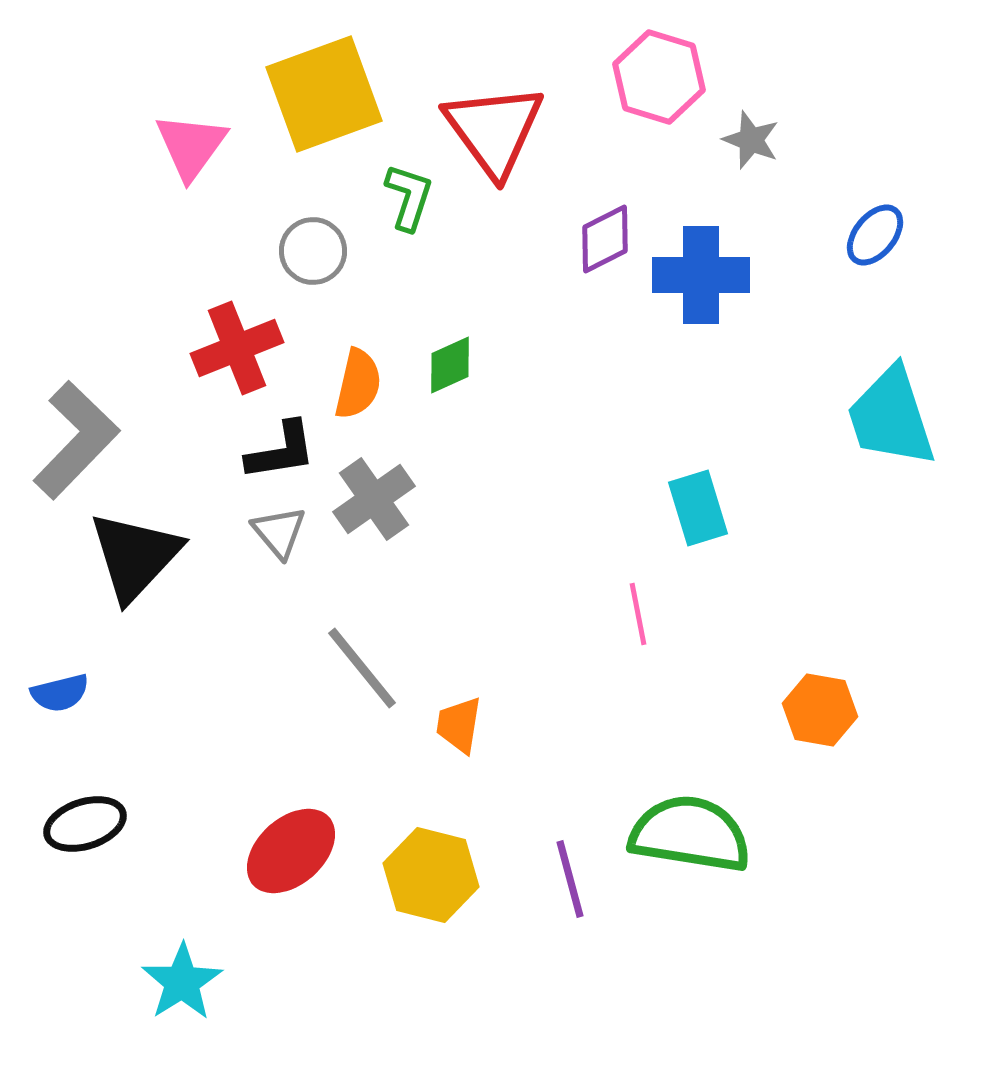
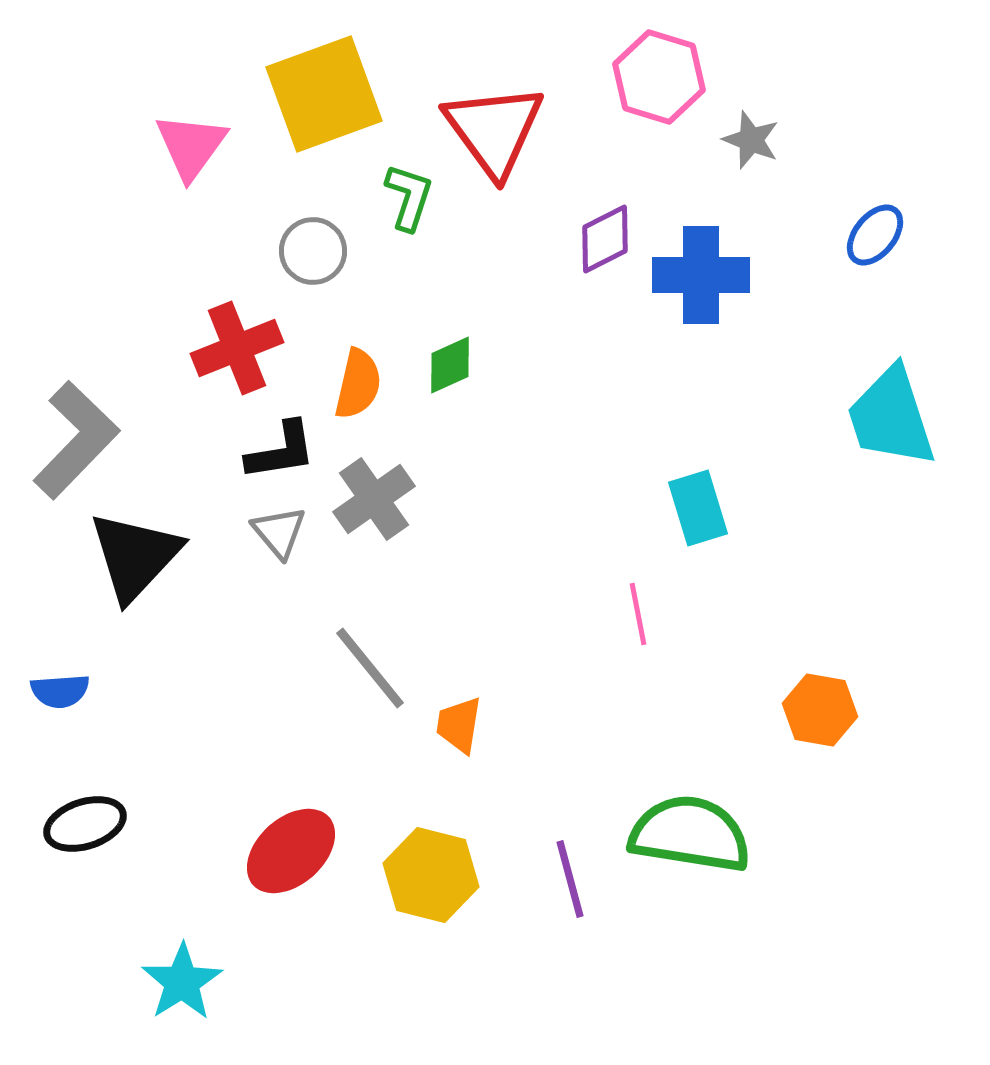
gray line: moved 8 px right
blue semicircle: moved 2 px up; rotated 10 degrees clockwise
